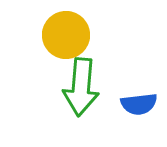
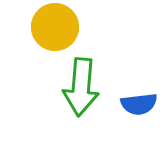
yellow circle: moved 11 px left, 8 px up
